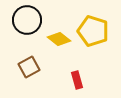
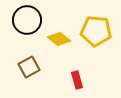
yellow pentagon: moved 3 px right; rotated 12 degrees counterclockwise
